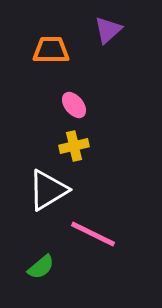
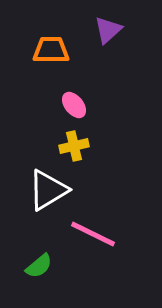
green semicircle: moved 2 px left, 1 px up
